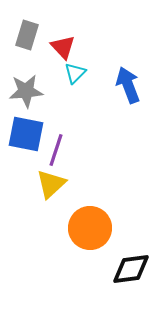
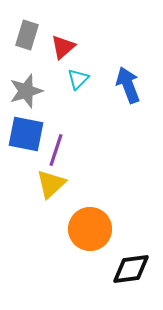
red triangle: rotated 32 degrees clockwise
cyan triangle: moved 3 px right, 6 px down
gray star: rotated 12 degrees counterclockwise
orange circle: moved 1 px down
